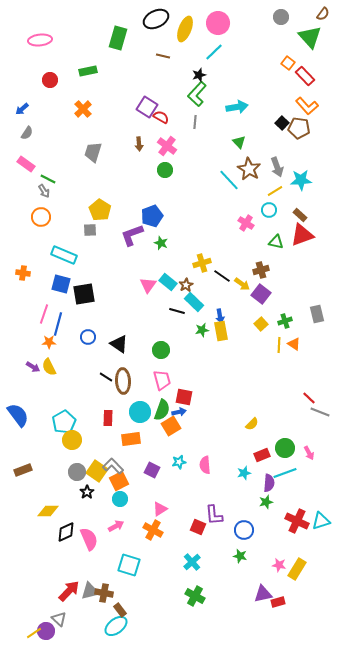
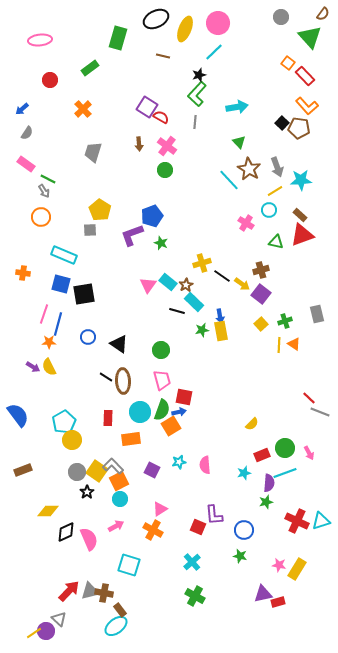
green rectangle at (88, 71): moved 2 px right, 3 px up; rotated 24 degrees counterclockwise
